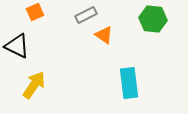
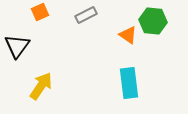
orange square: moved 5 px right
green hexagon: moved 2 px down
orange triangle: moved 24 px right
black triangle: rotated 40 degrees clockwise
yellow arrow: moved 7 px right, 1 px down
